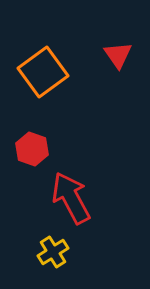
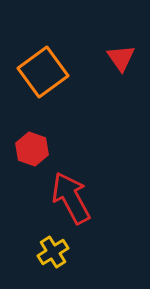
red triangle: moved 3 px right, 3 px down
